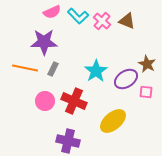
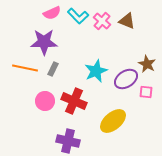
pink semicircle: moved 1 px down
cyan star: rotated 10 degrees clockwise
